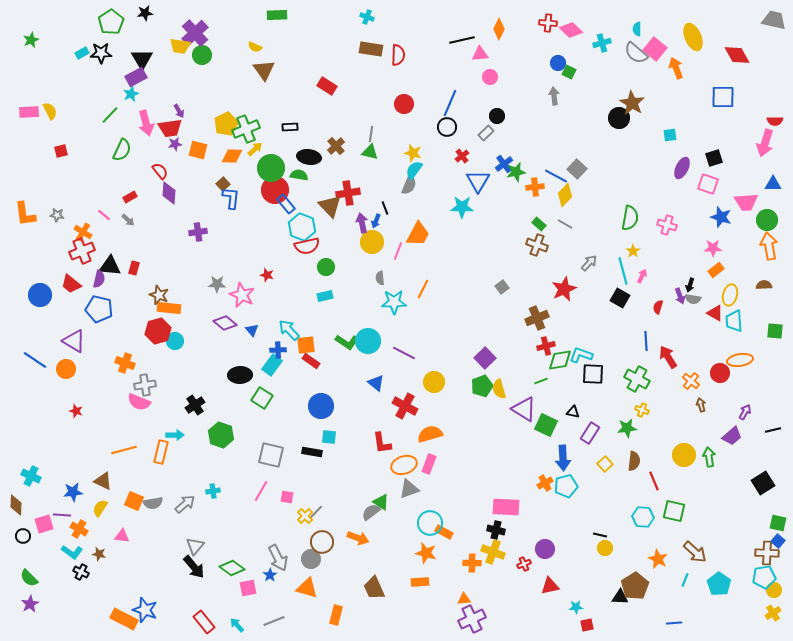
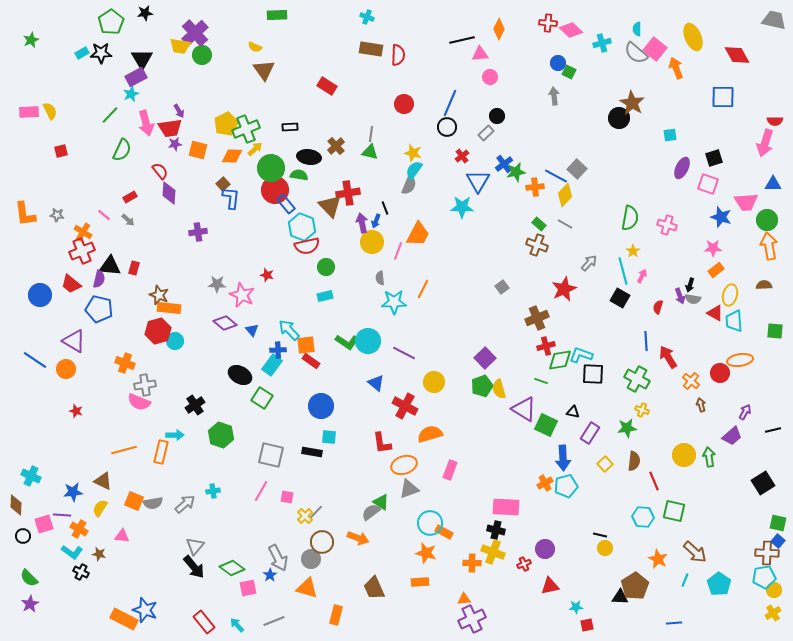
black ellipse at (240, 375): rotated 30 degrees clockwise
green line at (541, 381): rotated 40 degrees clockwise
pink rectangle at (429, 464): moved 21 px right, 6 px down
